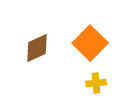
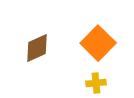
orange square: moved 8 px right
